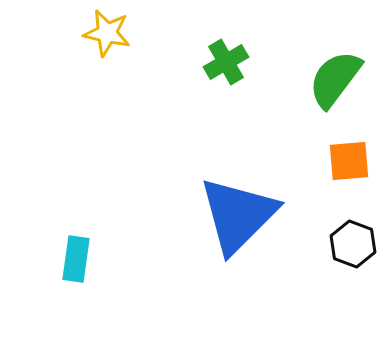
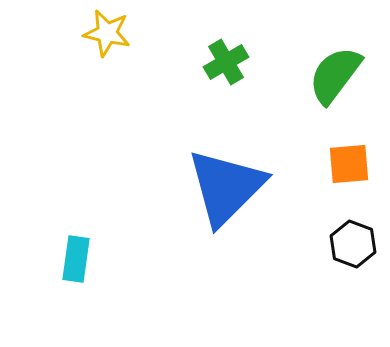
green semicircle: moved 4 px up
orange square: moved 3 px down
blue triangle: moved 12 px left, 28 px up
